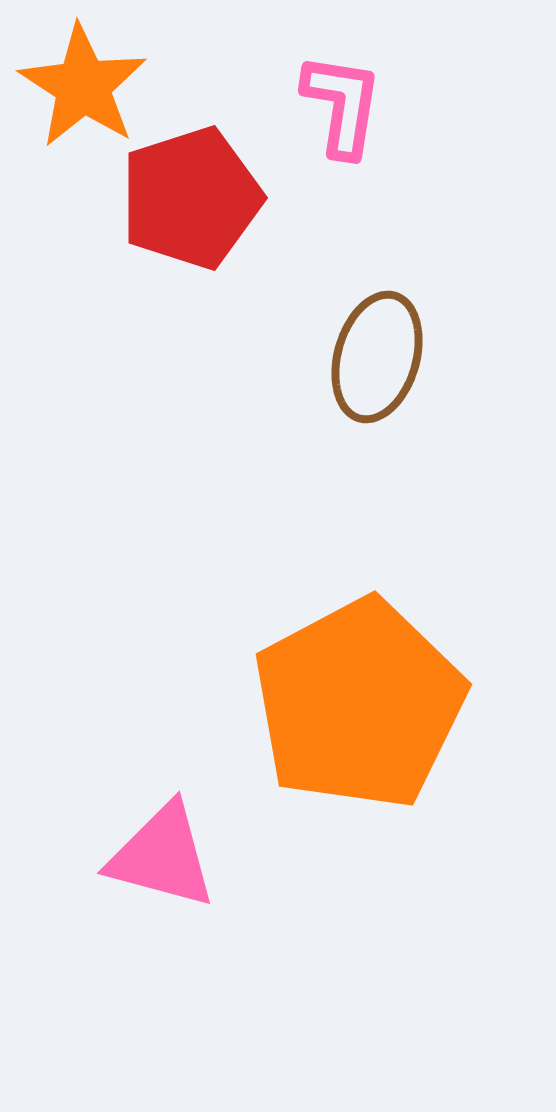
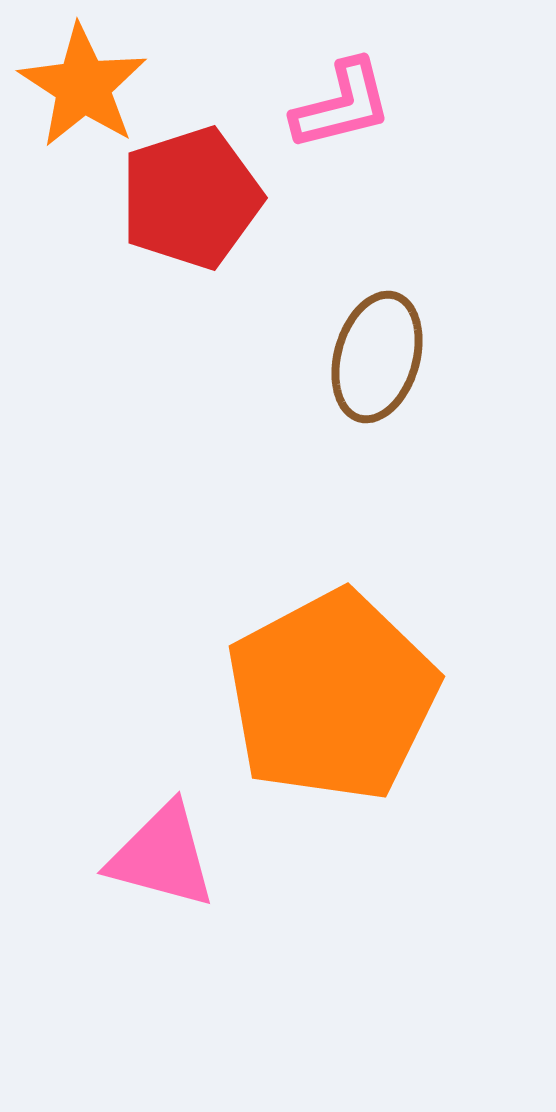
pink L-shape: rotated 67 degrees clockwise
orange pentagon: moved 27 px left, 8 px up
